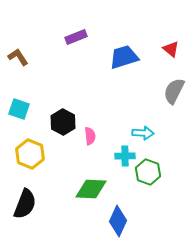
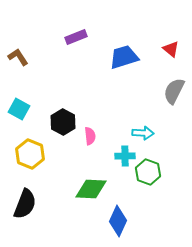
cyan square: rotated 10 degrees clockwise
